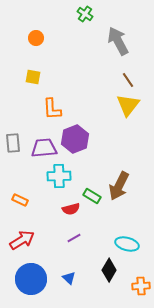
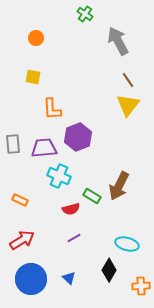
purple hexagon: moved 3 px right, 2 px up
gray rectangle: moved 1 px down
cyan cross: rotated 25 degrees clockwise
